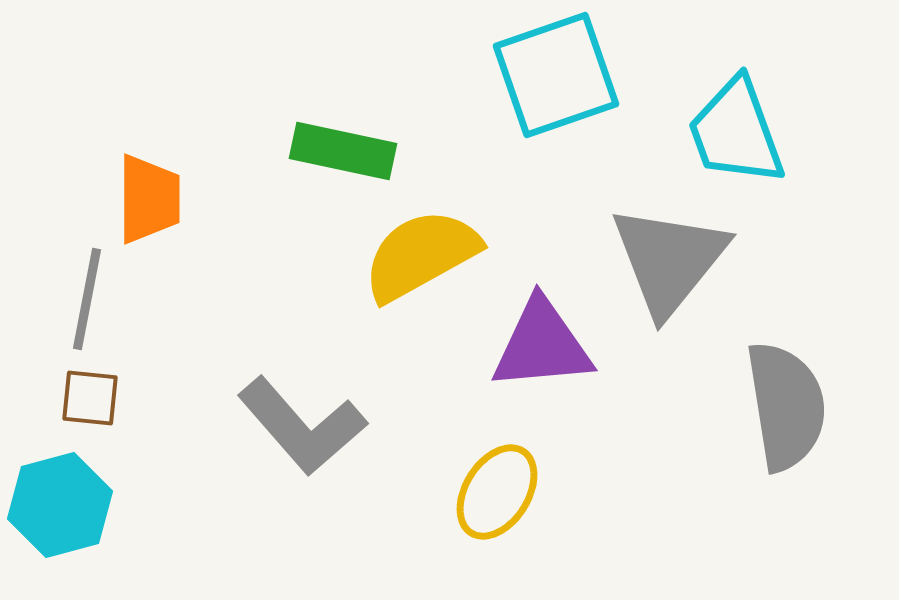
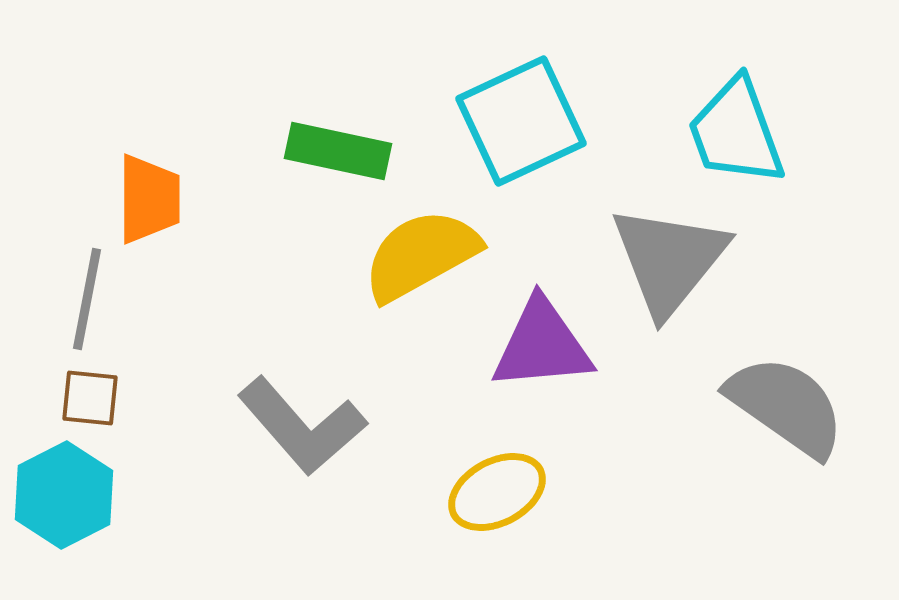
cyan square: moved 35 px left, 46 px down; rotated 6 degrees counterclockwise
green rectangle: moved 5 px left
gray semicircle: rotated 46 degrees counterclockwise
yellow ellipse: rotated 30 degrees clockwise
cyan hexagon: moved 4 px right, 10 px up; rotated 12 degrees counterclockwise
